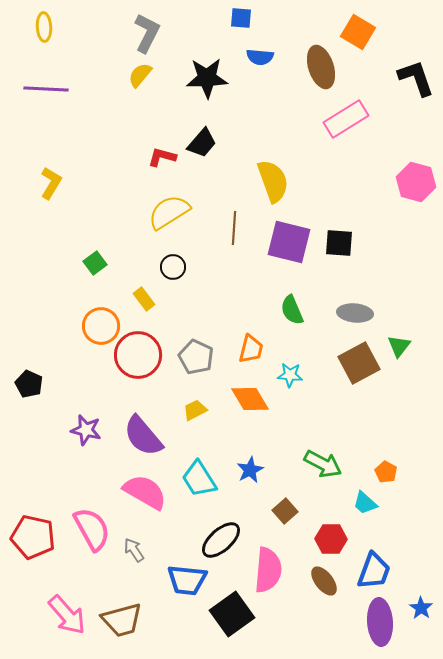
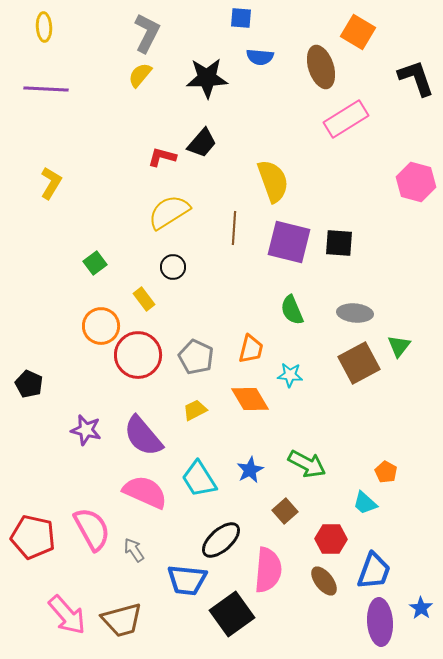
green arrow at (323, 464): moved 16 px left
pink semicircle at (145, 492): rotated 6 degrees counterclockwise
